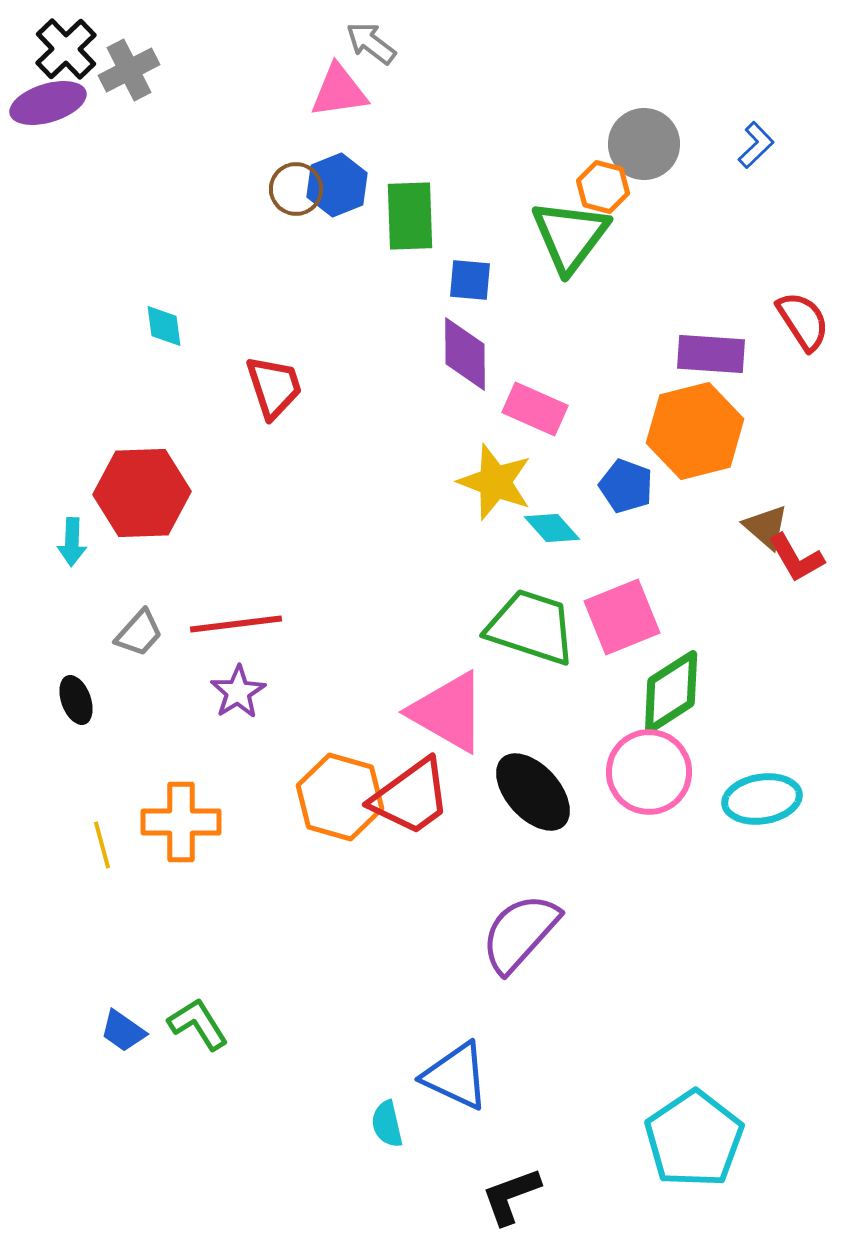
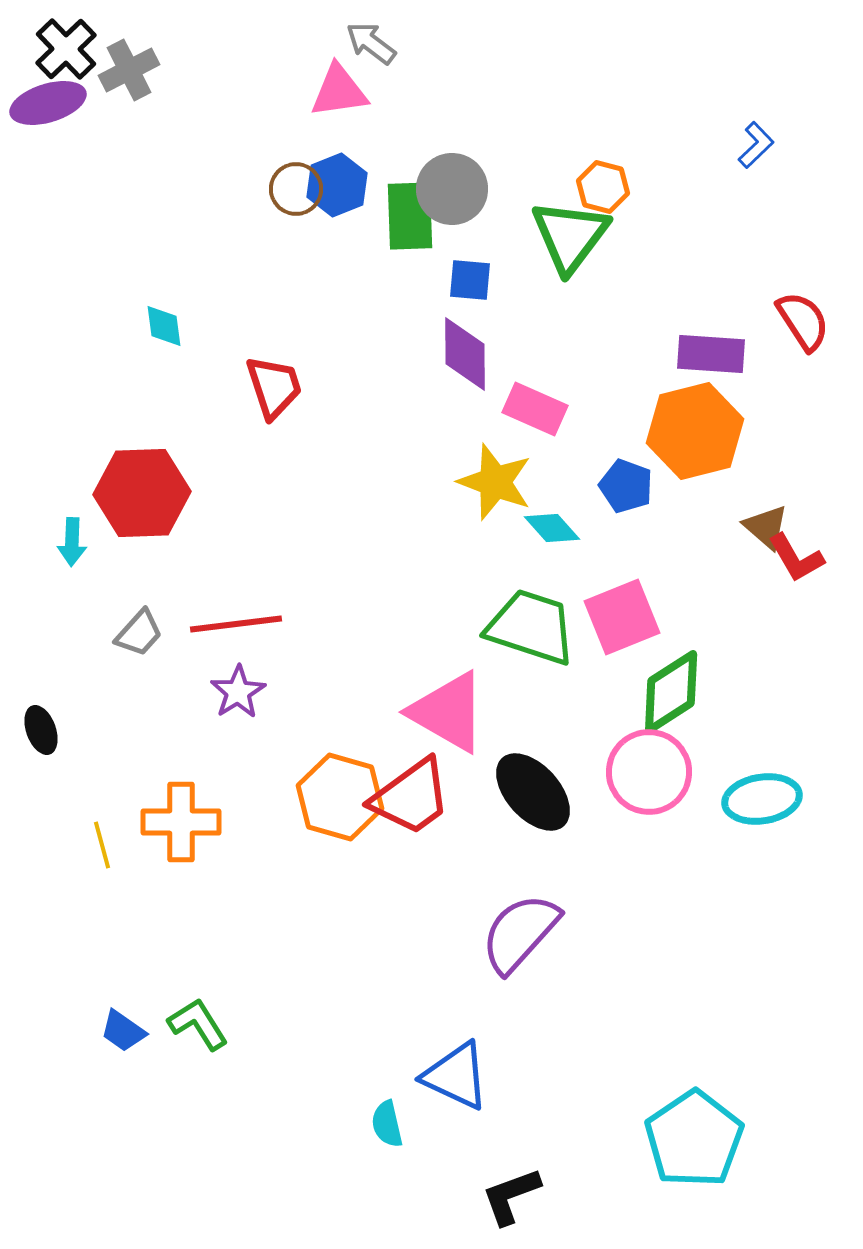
gray circle at (644, 144): moved 192 px left, 45 px down
black ellipse at (76, 700): moved 35 px left, 30 px down
